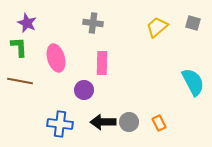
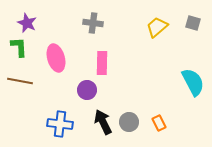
purple circle: moved 3 px right
black arrow: rotated 65 degrees clockwise
